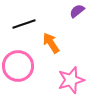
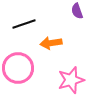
purple semicircle: rotated 70 degrees counterclockwise
orange arrow: rotated 65 degrees counterclockwise
pink circle: moved 2 px down
